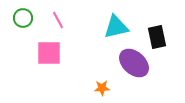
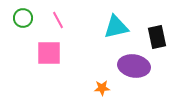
purple ellipse: moved 3 px down; rotated 32 degrees counterclockwise
